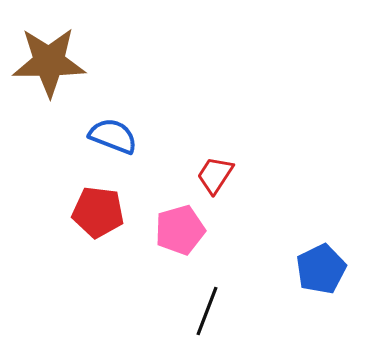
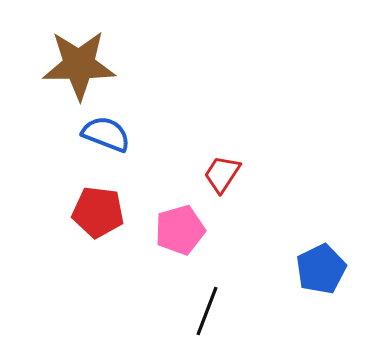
brown star: moved 30 px right, 3 px down
blue semicircle: moved 7 px left, 2 px up
red trapezoid: moved 7 px right, 1 px up
